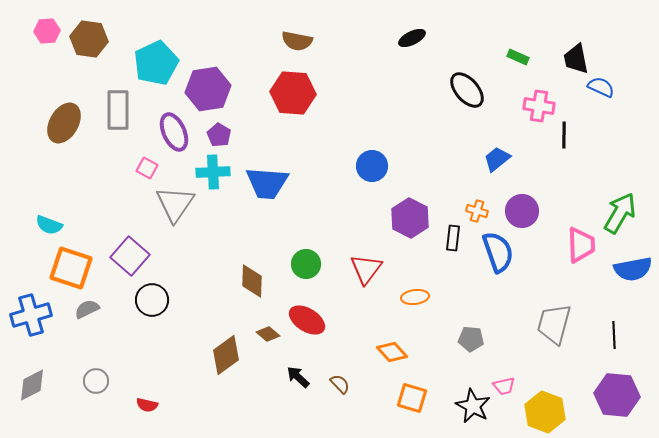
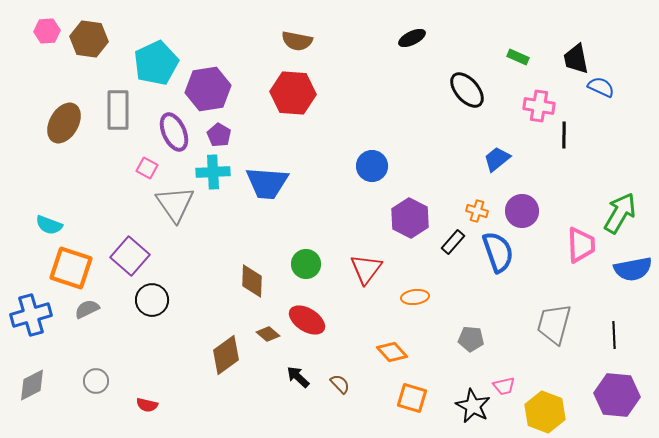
gray triangle at (175, 204): rotated 9 degrees counterclockwise
black rectangle at (453, 238): moved 4 px down; rotated 35 degrees clockwise
